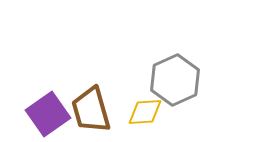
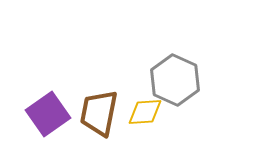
gray hexagon: rotated 12 degrees counterclockwise
brown trapezoid: moved 8 px right, 3 px down; rotated 27 degrees clockwise
